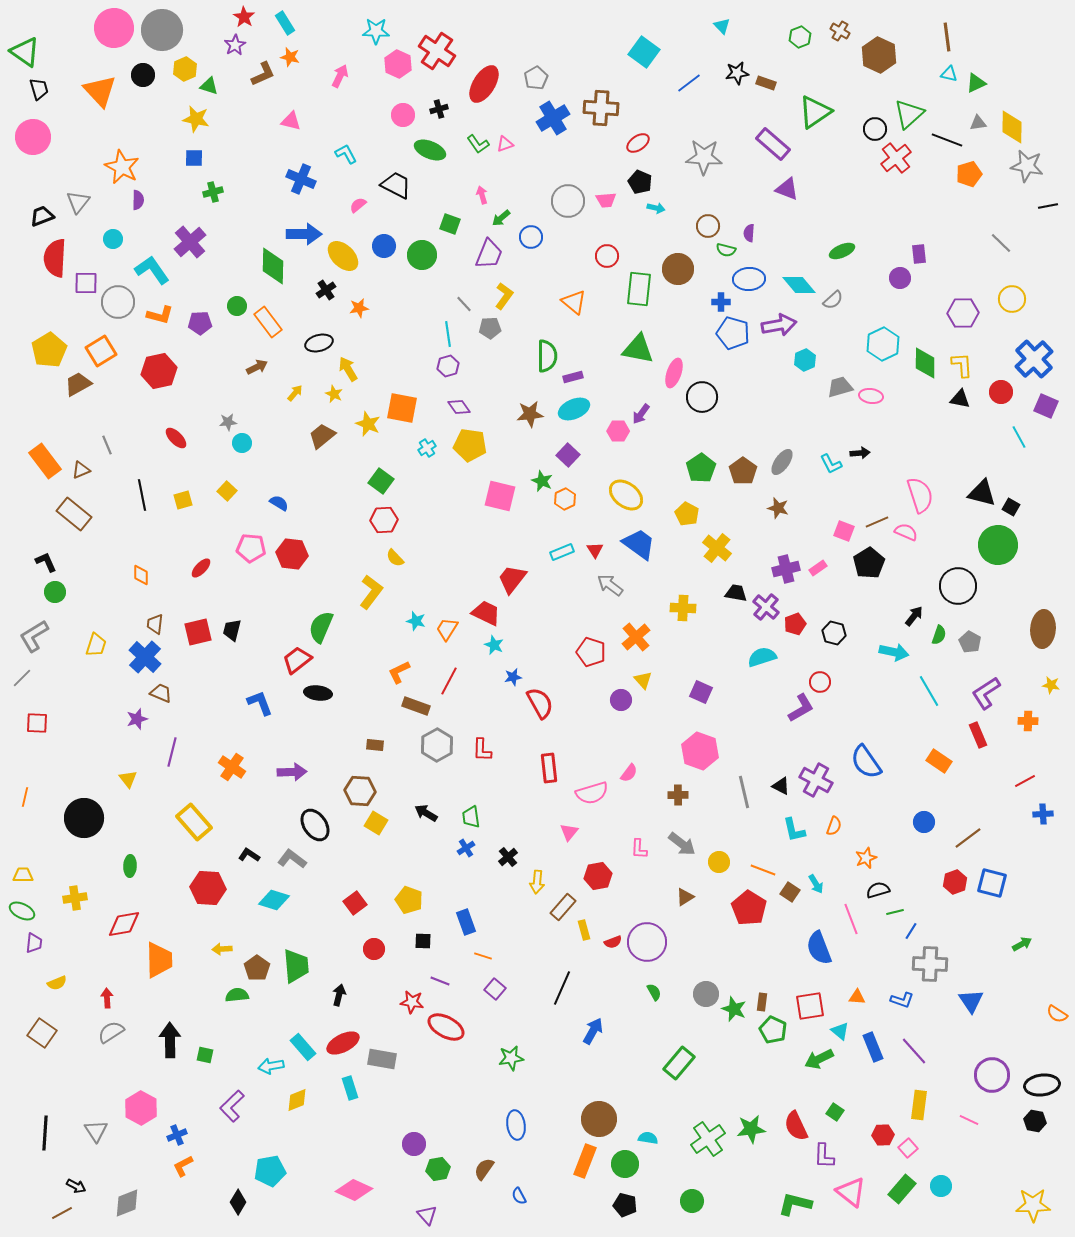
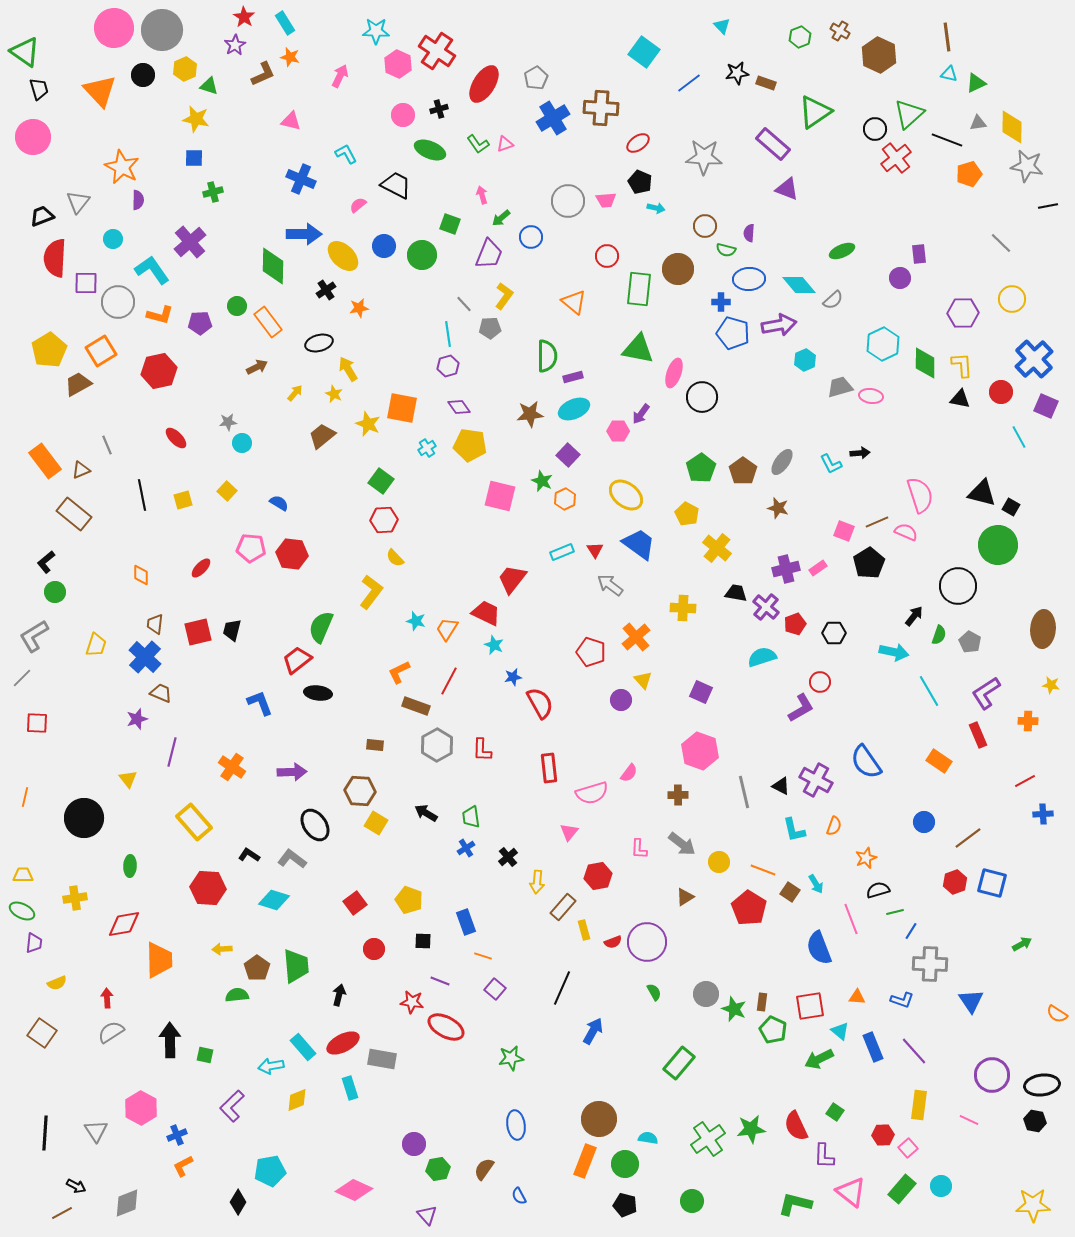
brown circle at (708, 226): moved 3 px left
black L-shape at (46, 562): rotated 105 degrees counterclockwise
black hexagon at (834, 633): rotated 15 degrees counterclockwise
